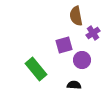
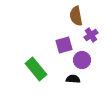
purple cross: moved 2 px left, 2 px down
black semicircle: moved 1 px left, 6 px up
